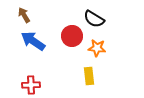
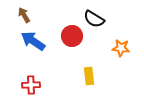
orange star: moved 24 px right
